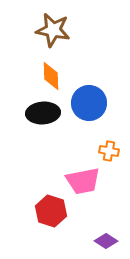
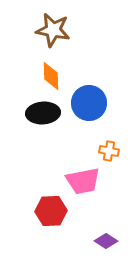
red hexagon: rotated 20 degrees counterclockwise
